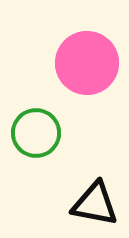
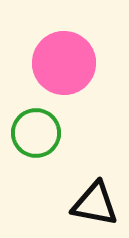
pink circle: moved 23 px left
